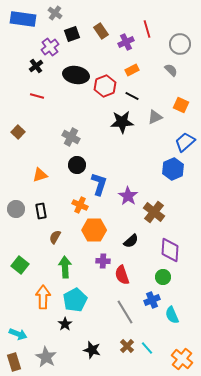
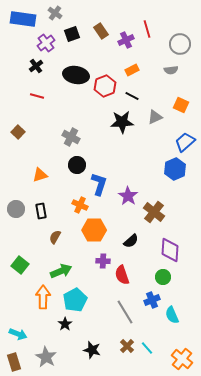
purple cross at (126, 42): moved 2 px up
purple cross at (50, 47): moved 4 px left, 4 px up
gray semicircle at (171, 70): rotated 128 degrees clockwise
blue hexagon at (173, 169): moved 2 px right
green arrow at (65, 267): moved 4 px left, 4 px down; rotated 70 degrees clockwise
